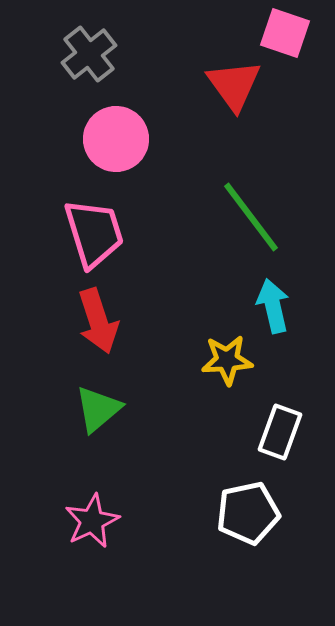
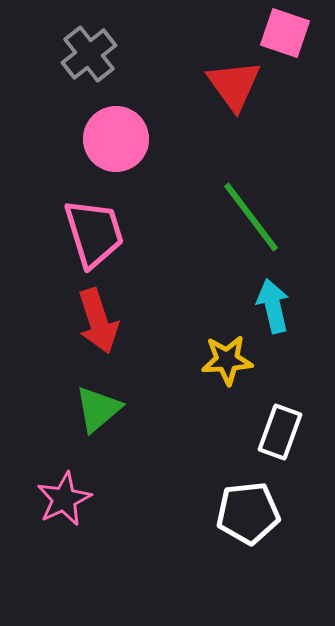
white pentagon: rotated 6 degrees clockwise
pink star: moved 28 px left, 22 px up
